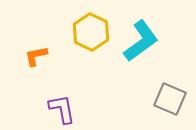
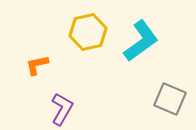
yellow hexagon: moved 3 px left; rotated 21 degrees clockwise
orange L-shape: moved 1 px right, 9 px down
purple L-shape: rotated 40 degrees clockwise
